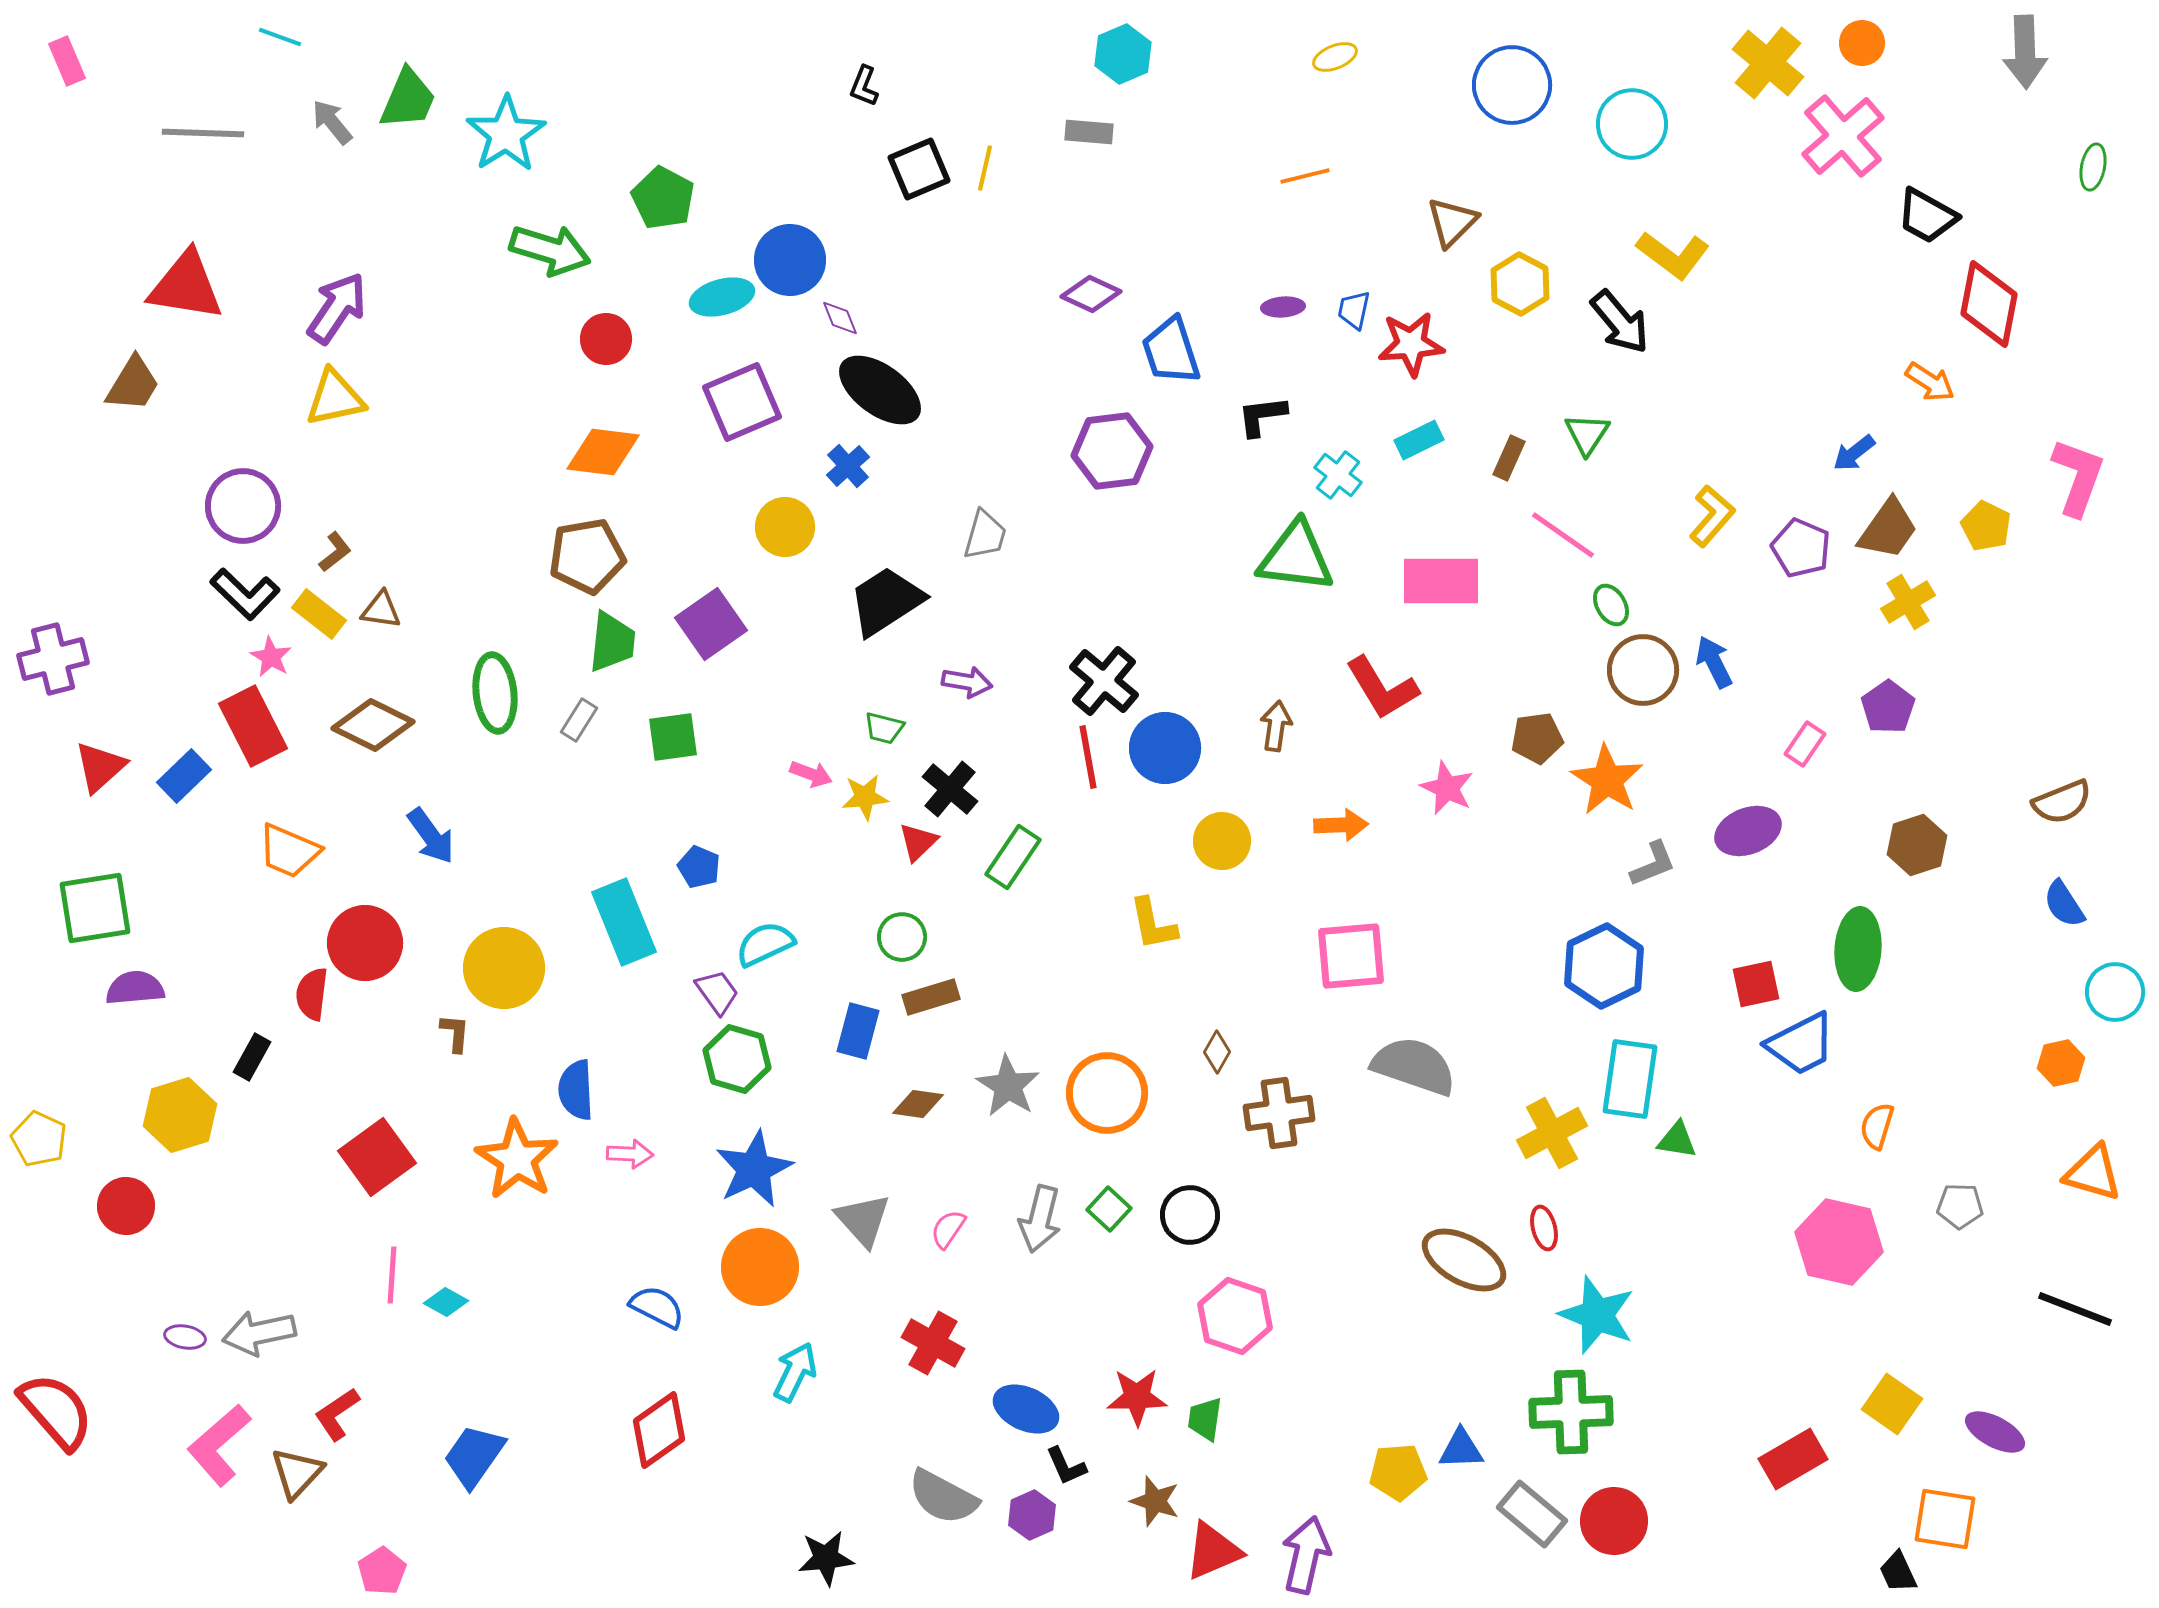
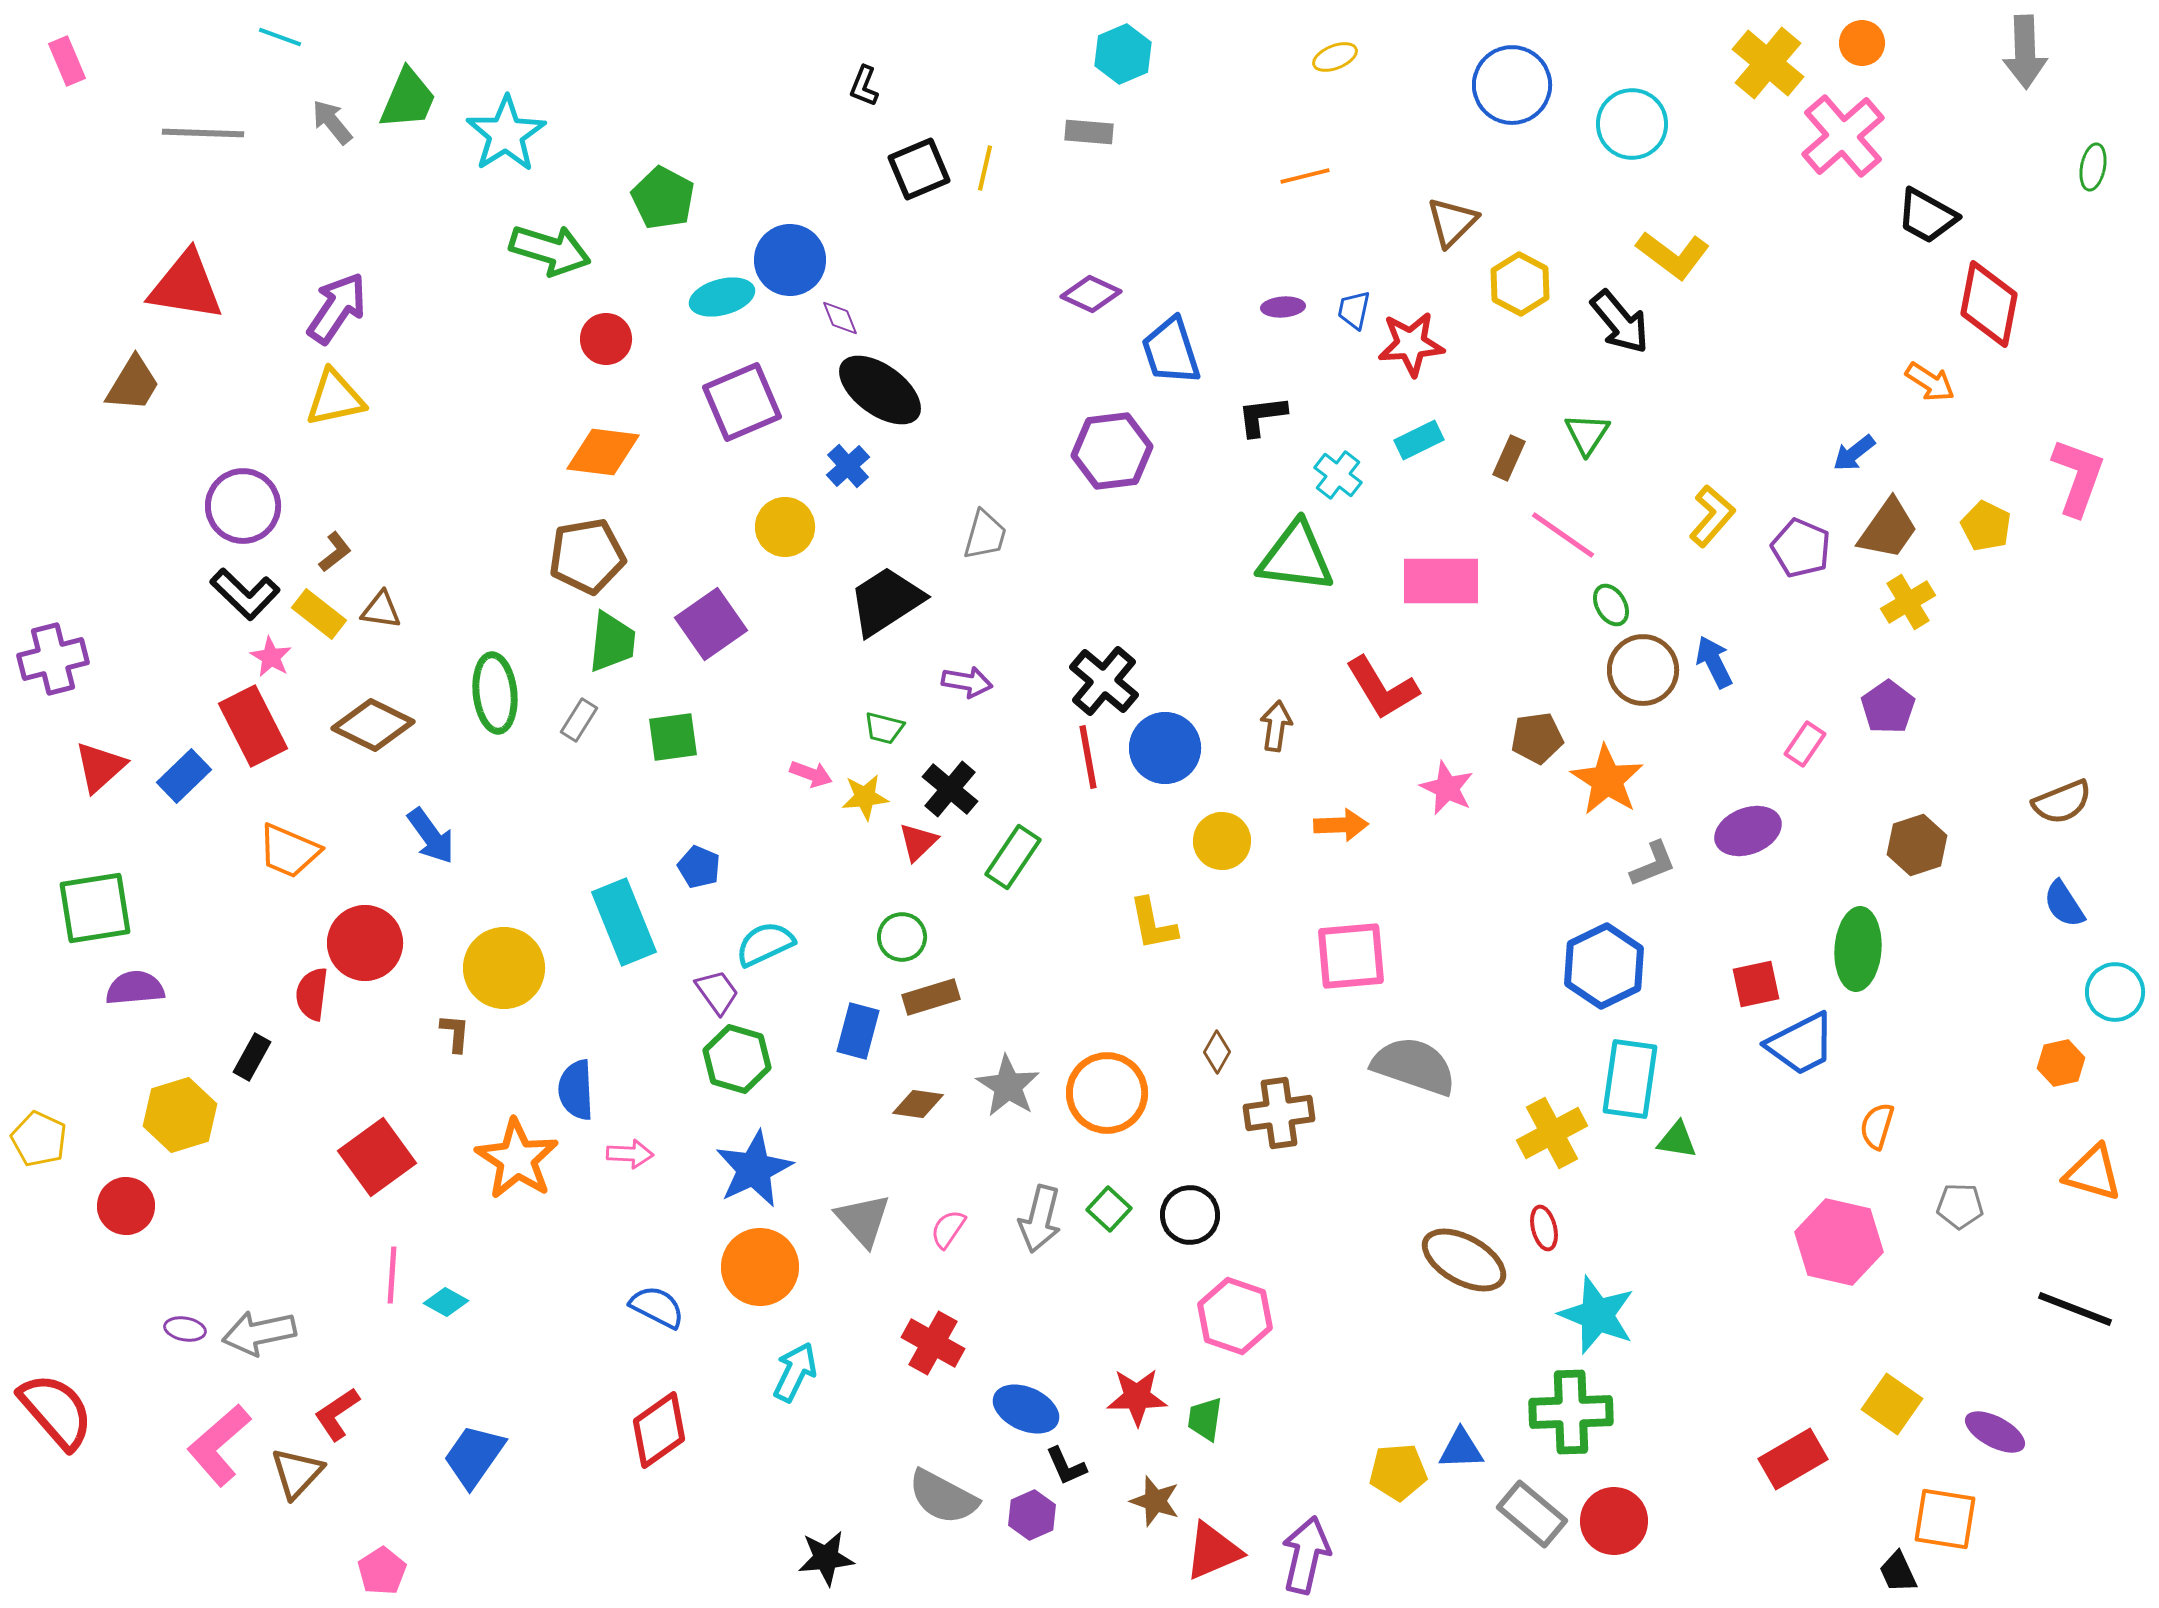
purple ellipse at (185, 1337): moved 8 px up
